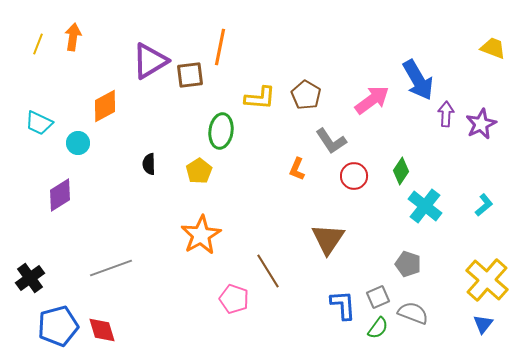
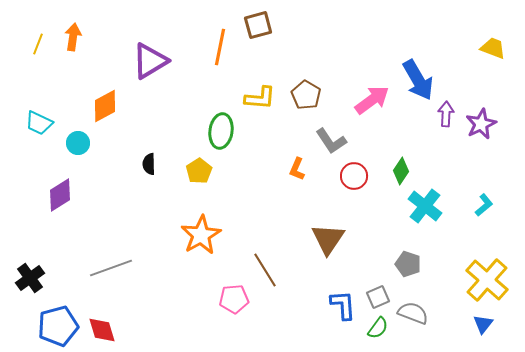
brown square: moved 68 px right, 50 px up; rotated 8 degrees counterclockwise
brown line: moved 3 px left, 1 px up
pink pentagon: rotated 24 degrees counterclockwise
